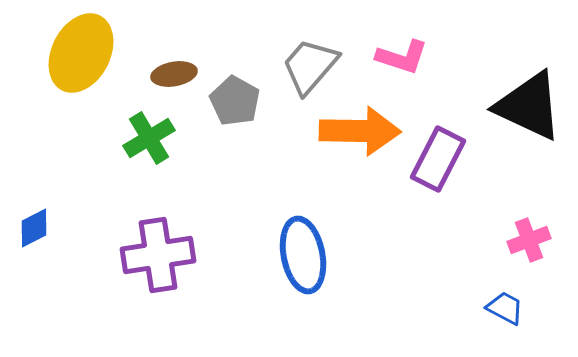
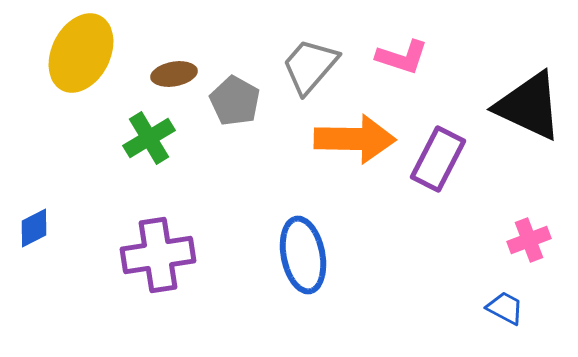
orange arrow: moved 5 px left, 8 px down
